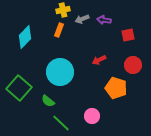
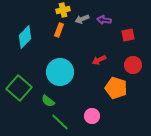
green line: moved 1 px left, 1 px up
